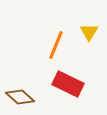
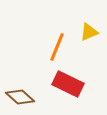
yellow triangle: rotated 36 degrees clockwise
orange line: moved 1 px right, 2 px down
